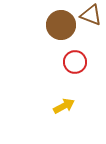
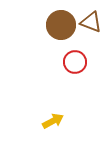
brown triangle: moved 7 px down
yellow arrow: moved 11 px left, 15 px down
